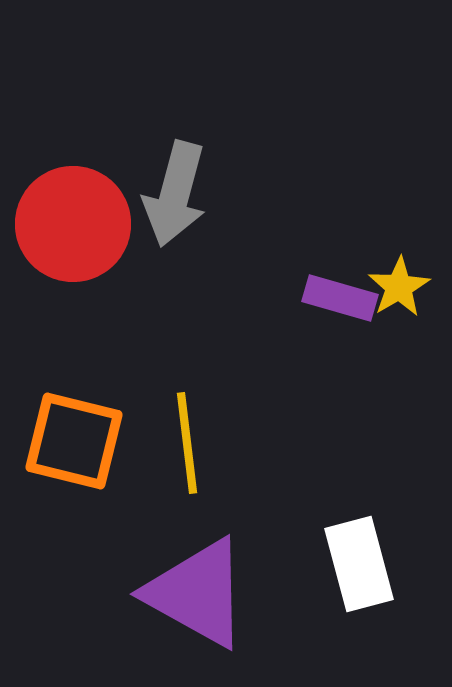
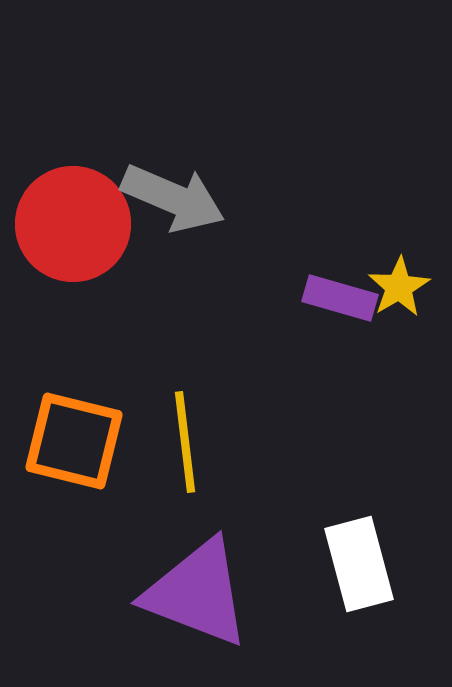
gray arrow: moved 2 px left, 4 px down; rotated 82 degrees counterclockwise
yellow line: moved 2 px left, 1 px up
purple triangle: rotated 8 degrees counterclockwise
